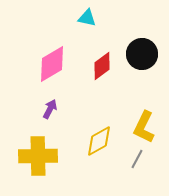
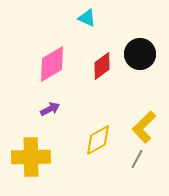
cyan triangle: rotated 12 degrees clockwise
black circle: moved 2 px left
purple arrow: rotated 36 degrees clockwise
yellow L-shape: rotated 20 degrees clockwise
yellow diamond: moved 1 px left, 1 px up
yellow cross: moved 7 px left, 1 px down
